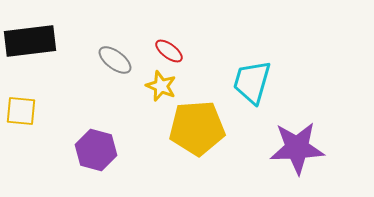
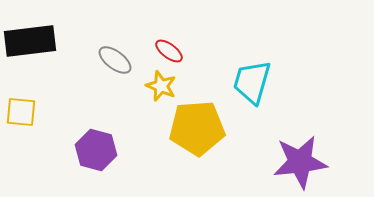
yellow square: moved 1 px down
purple star: moved 3 px right, 14 px down; rotated 4 degrees counterclockwise
